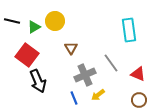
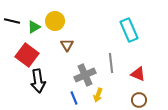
cyan rectangle: rotated 15 degrees counterclockwise
brown triangle: moved 4 px left, 3 px up
gray line: rotated 30 degrees clockwise
black arrow: rotated 15 degrees clockwise
yellow arrow: rotated 32 degrees counterclockwise
